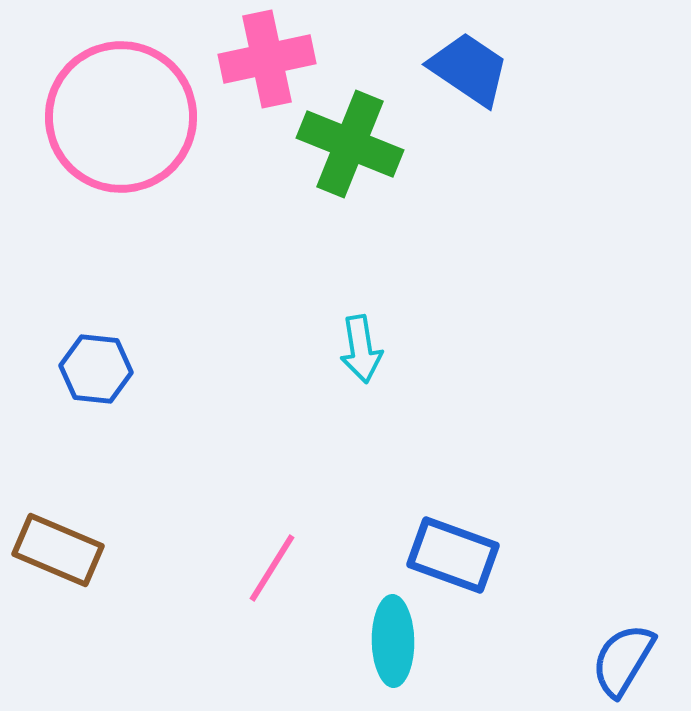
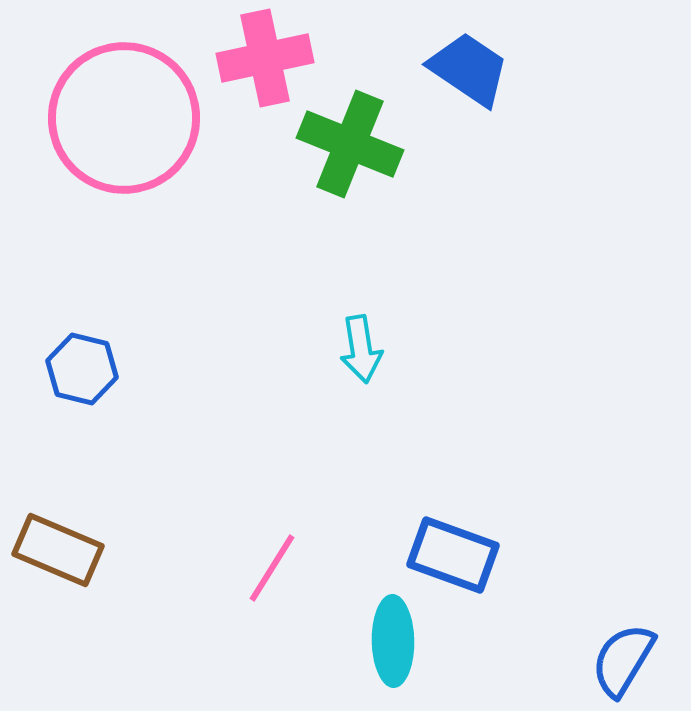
pink cross: moved 2 px left, 1 px up
pink circle: moved 3 px right, 1 px down
blue hexagon: moved 14 px left; rotated 8 degrees clockwise
